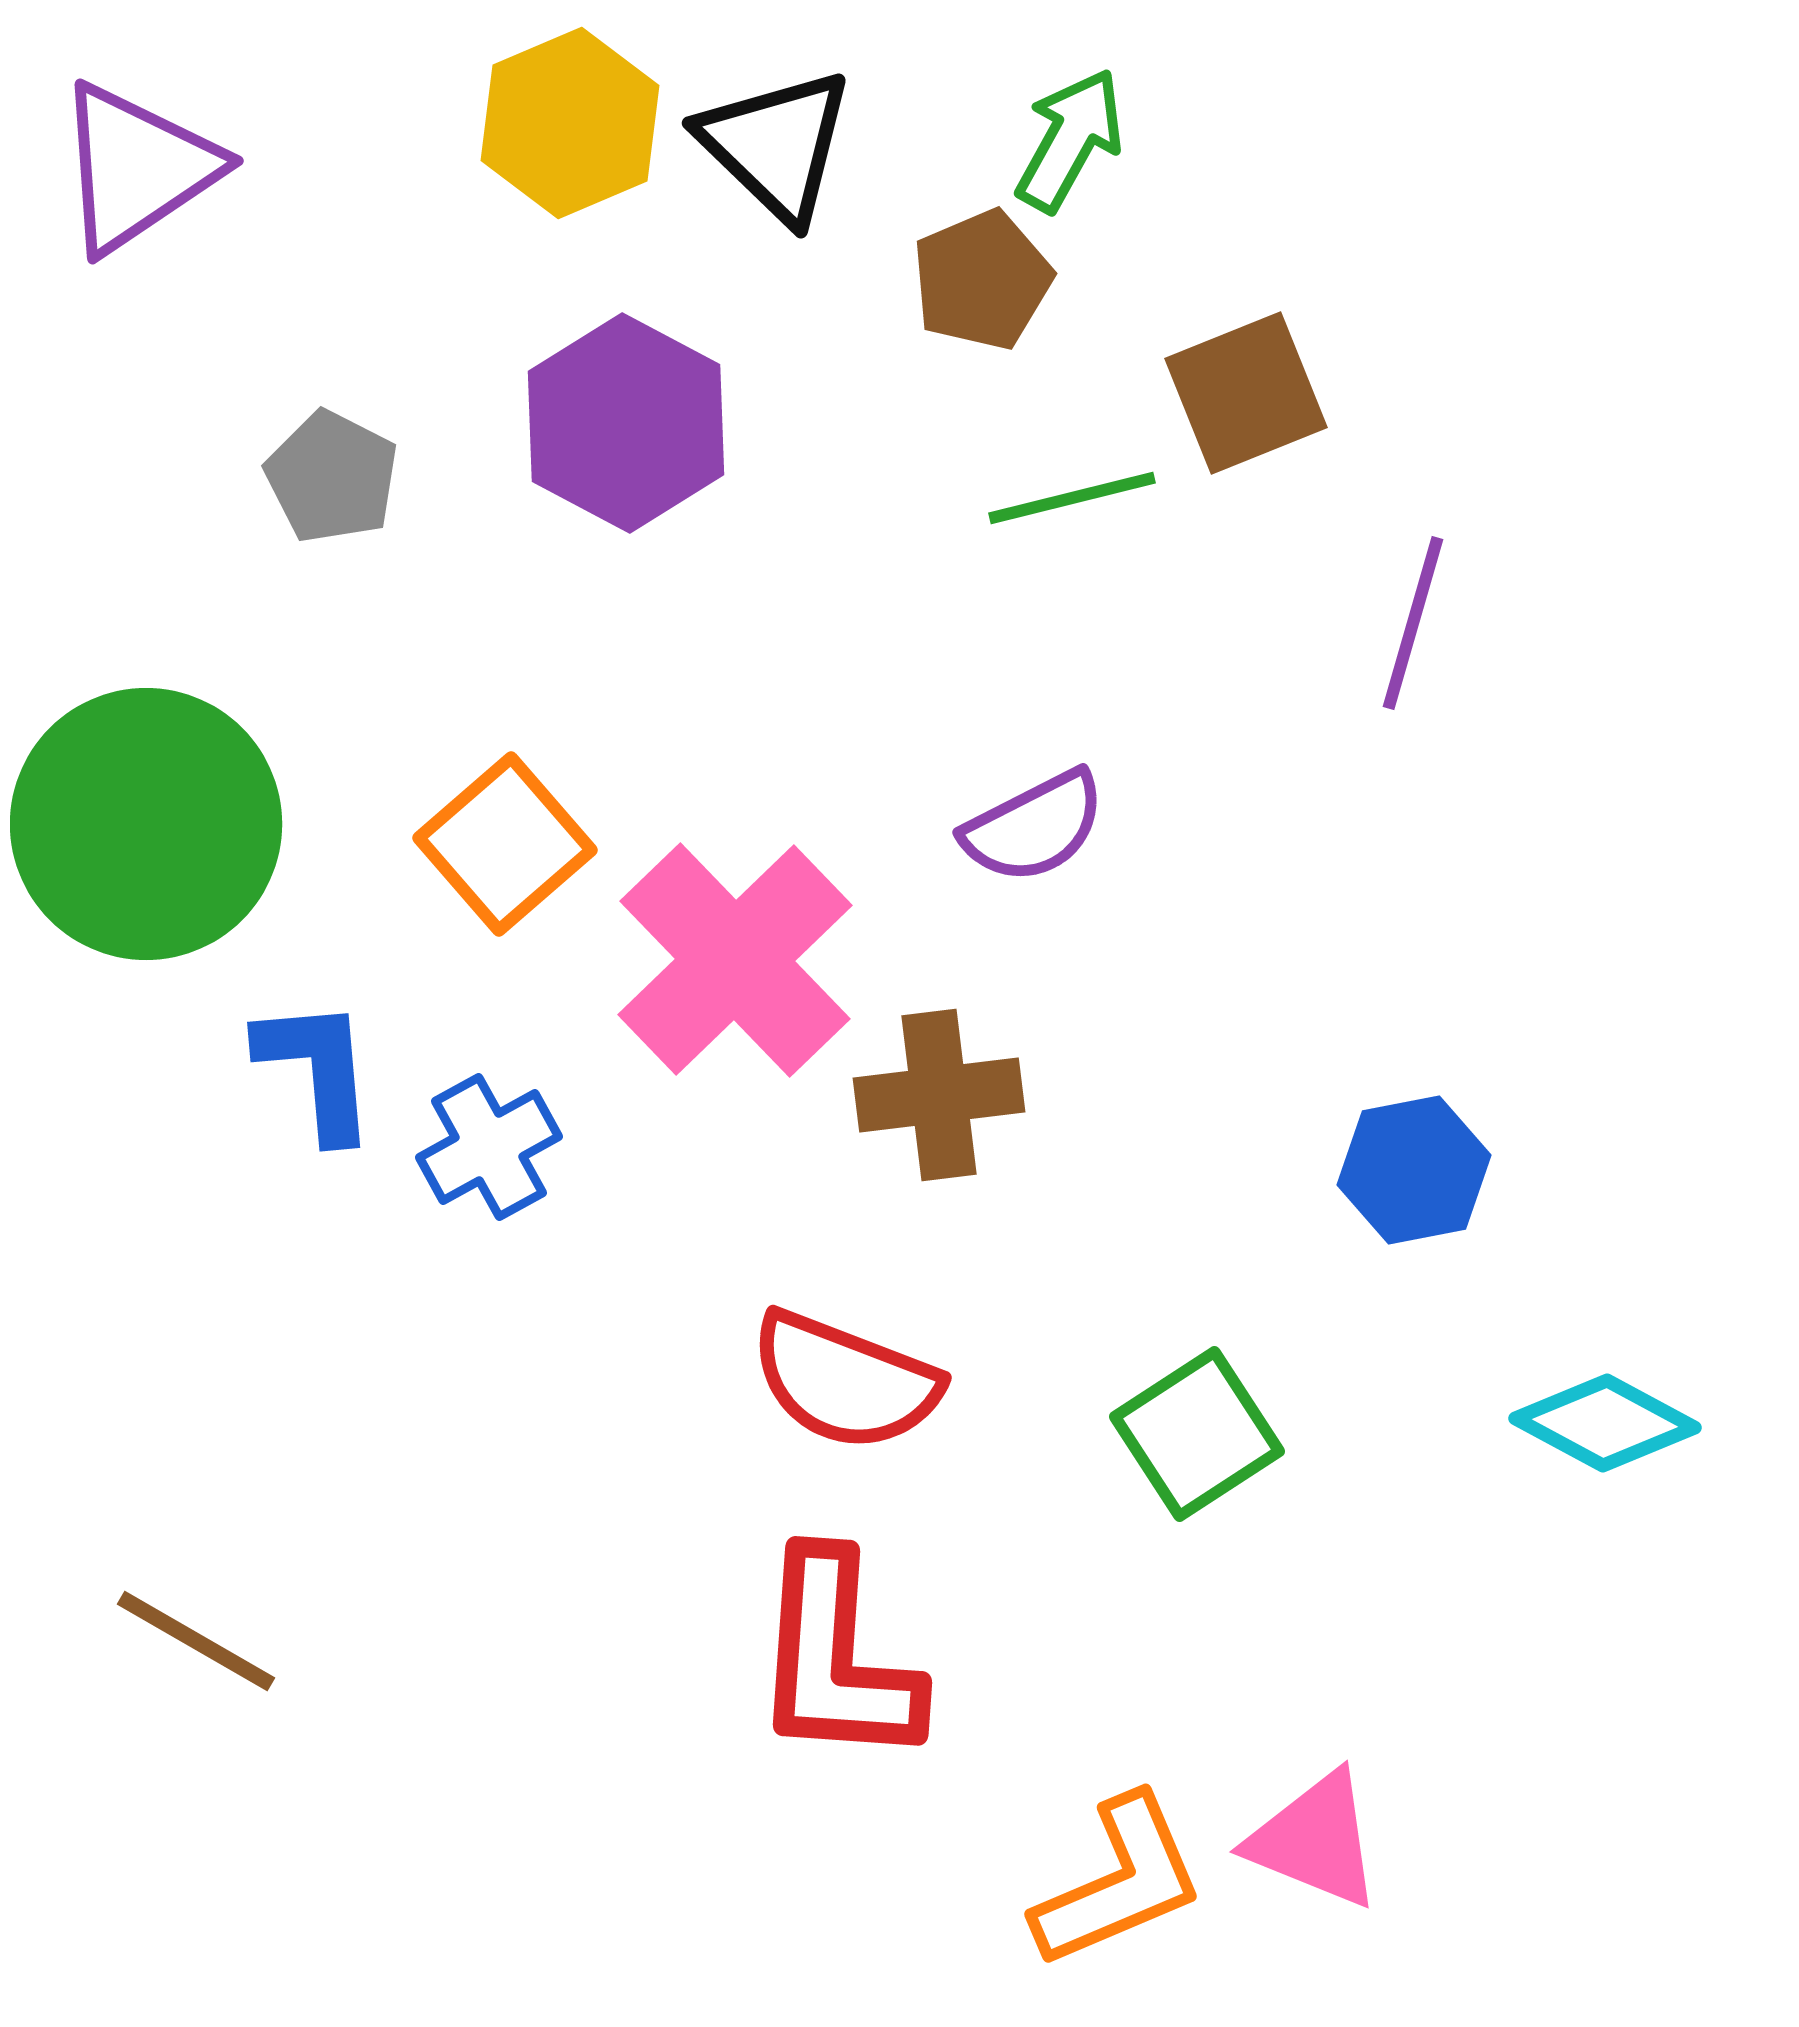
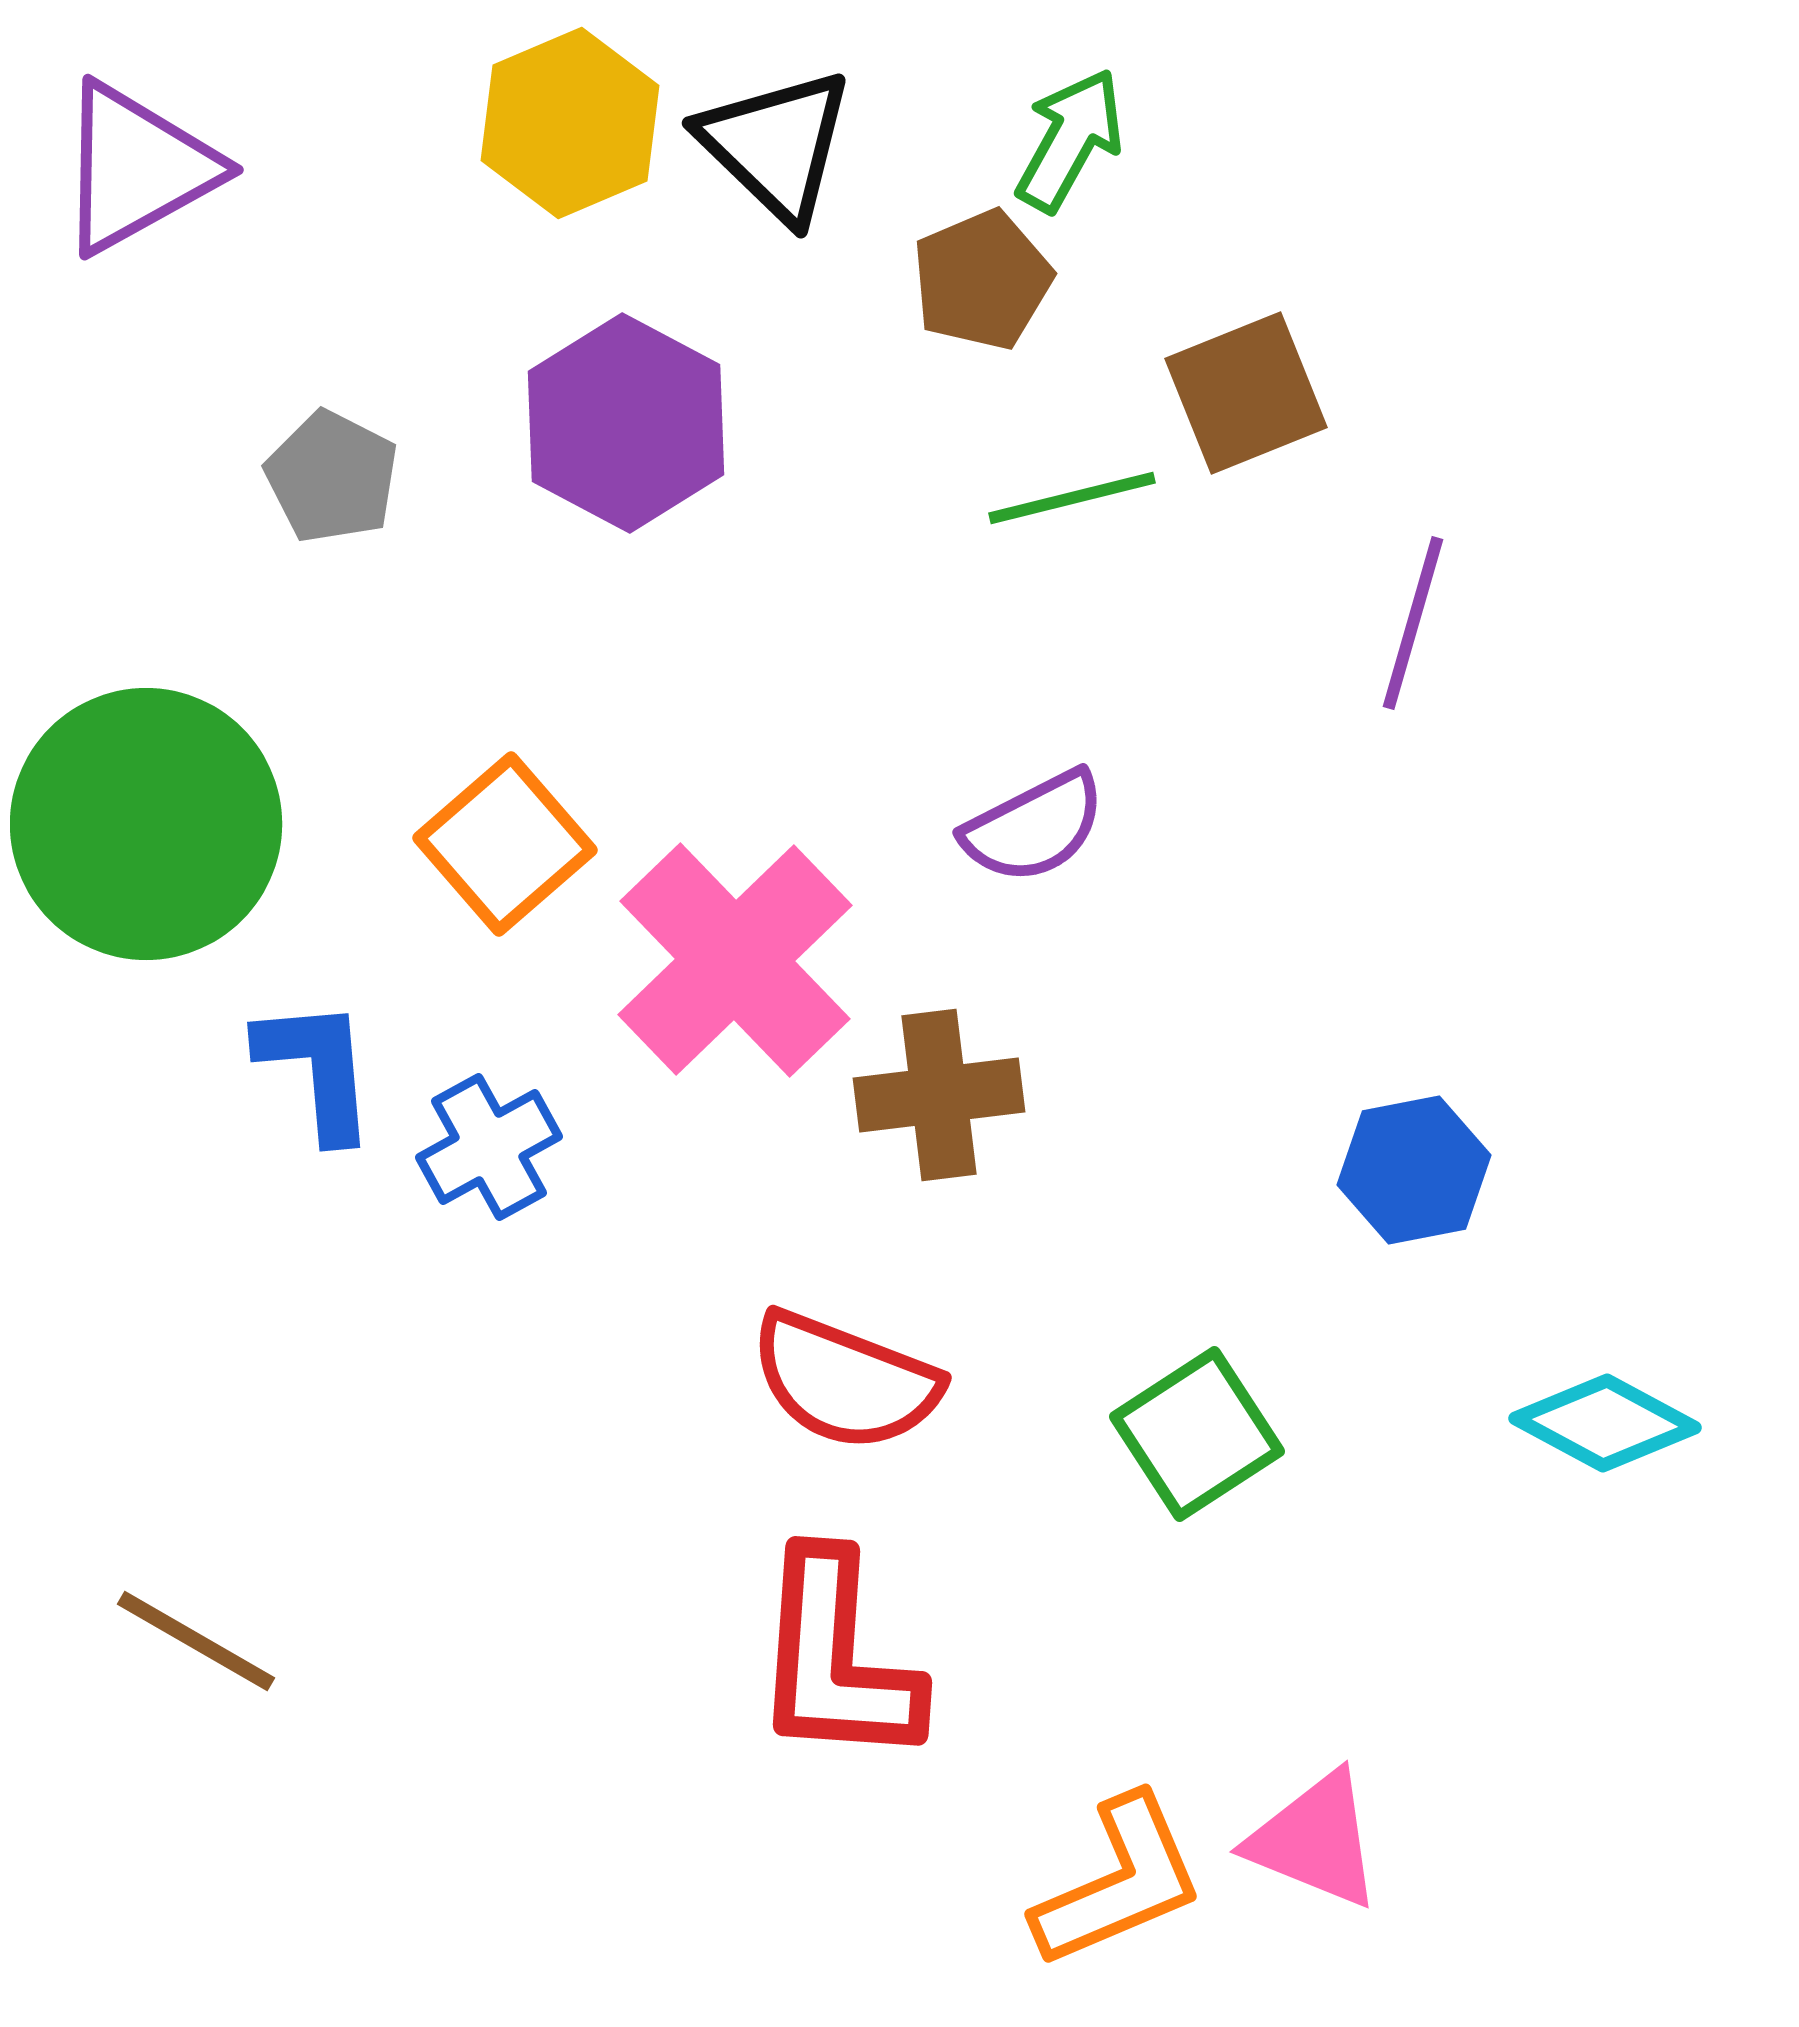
purple triangle: rotated 5 degrees clockwise
